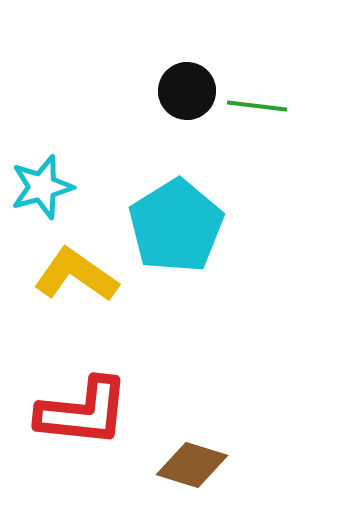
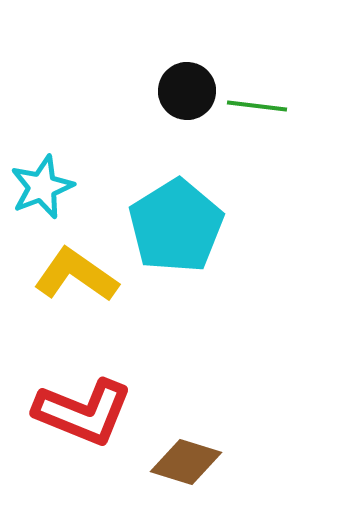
cyan star: rotated 6 degrees counterclockwise
red L-shape: rotated 16 degrees clockwise
brown diamond: moved 6 px left, 3 px up
